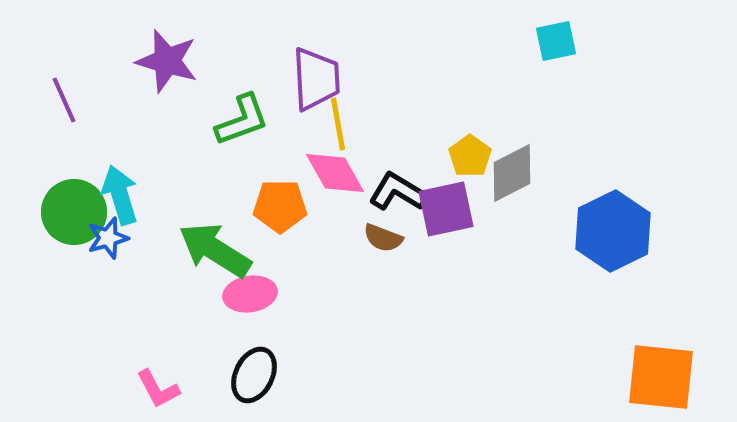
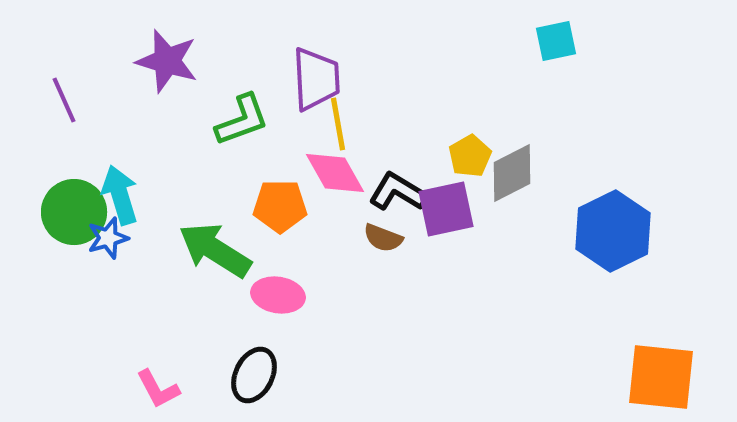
yellow pentagon: rotated 6 degrees clockwise
pink ellipse: moved 28 px right, 1 px down; rotated 18 degrees clockwise
